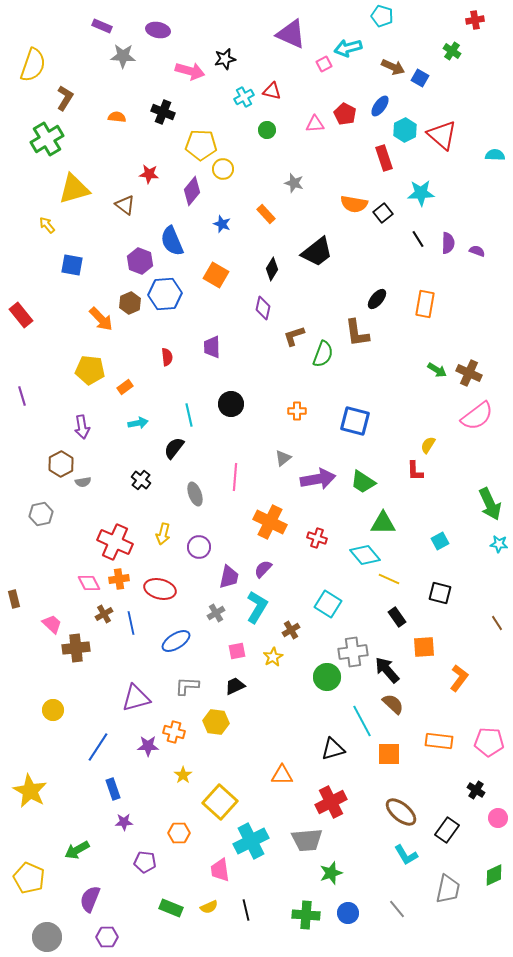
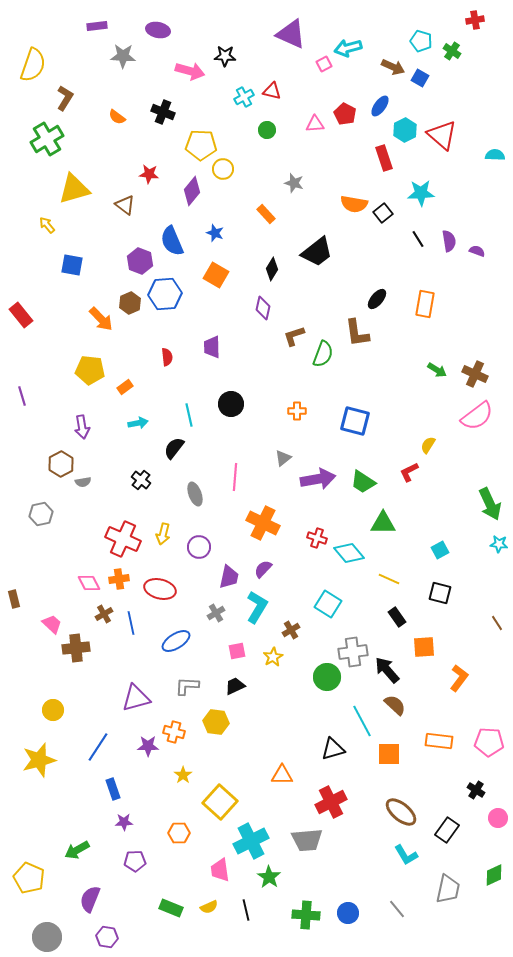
cyan pentagon at (382, 16): moved 39 px right, 25 px down
purple rectangle at (102, 26): moved 5 px left; rotated 30 degrees counterclockwise
black star at (225, 59): moved 3 px up; rotated 15 degrees clockwise
orange semicircle at (117, 117): rotated 150 degrees counterclockwise
blue star at (222, 224): moved 7 px left, 9 px down
purple semicircle at (448, 243): moved 1 px right, 2 px up; rotated 10 degrees counterclockwise
brown cross at (469, 373): moved 6 px right, 1 px down
red L-shape at (415, 471): moved 6 px left, 1 px down; rotated 65 degrees clockwise
orange cross at (270, 522): moved 7 px left, 1 px down
cyan square at (440, 541): moved 9 px down
red cross at (115, 542): moved 8 px right, 3 px up
cyan diamond at (365, 555): moved 16 px left, 2 px up
brown semicircle at (393, 704): moved 2 px right, 1 px down
yellow star at (30, 791): moved 9 px right, 31 px up; rotated 28 degrees clockwise
purple pentagon at (145, 862): moved 10 px left, 1 px up; rotated 10 degrees counterclockwise
green star at (331, 873): moved 62 px left, 4 px down; rotated 20 degrees counterclockwise
purple hexagon at (107, 937): rotated 10 degrees clockwise
